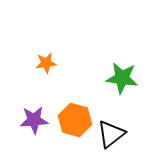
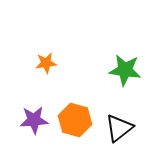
green star: moved 3 px right, 8 px up
black triangle: moved 8 px right, 6 px up
